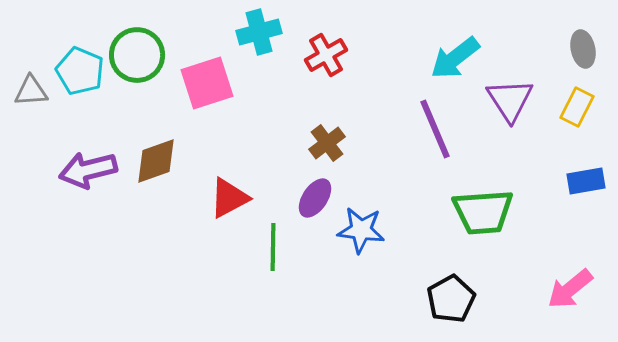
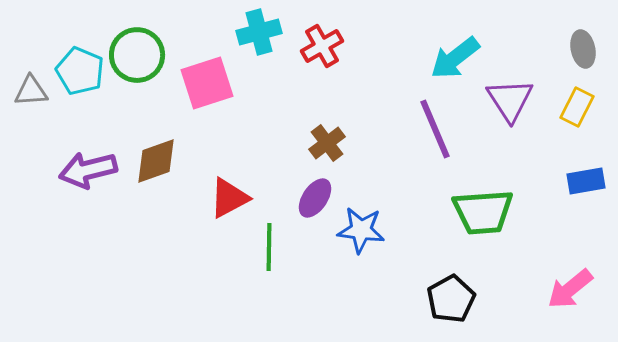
red cross: moved 4 px left, 9 px up
green line: moved 4 px left
